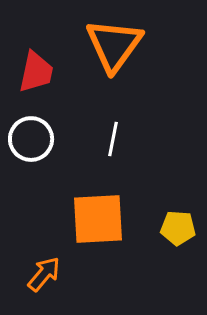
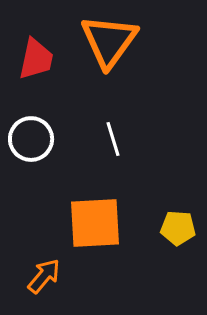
orange triangle: moved 5 px left, 4 px up
red trapezoid: moved 13 px up
white line: rotated 28 degrees counterclockwise
orange square: moved 3 px left, 4 px down
orange arrow: moved 2 px down
